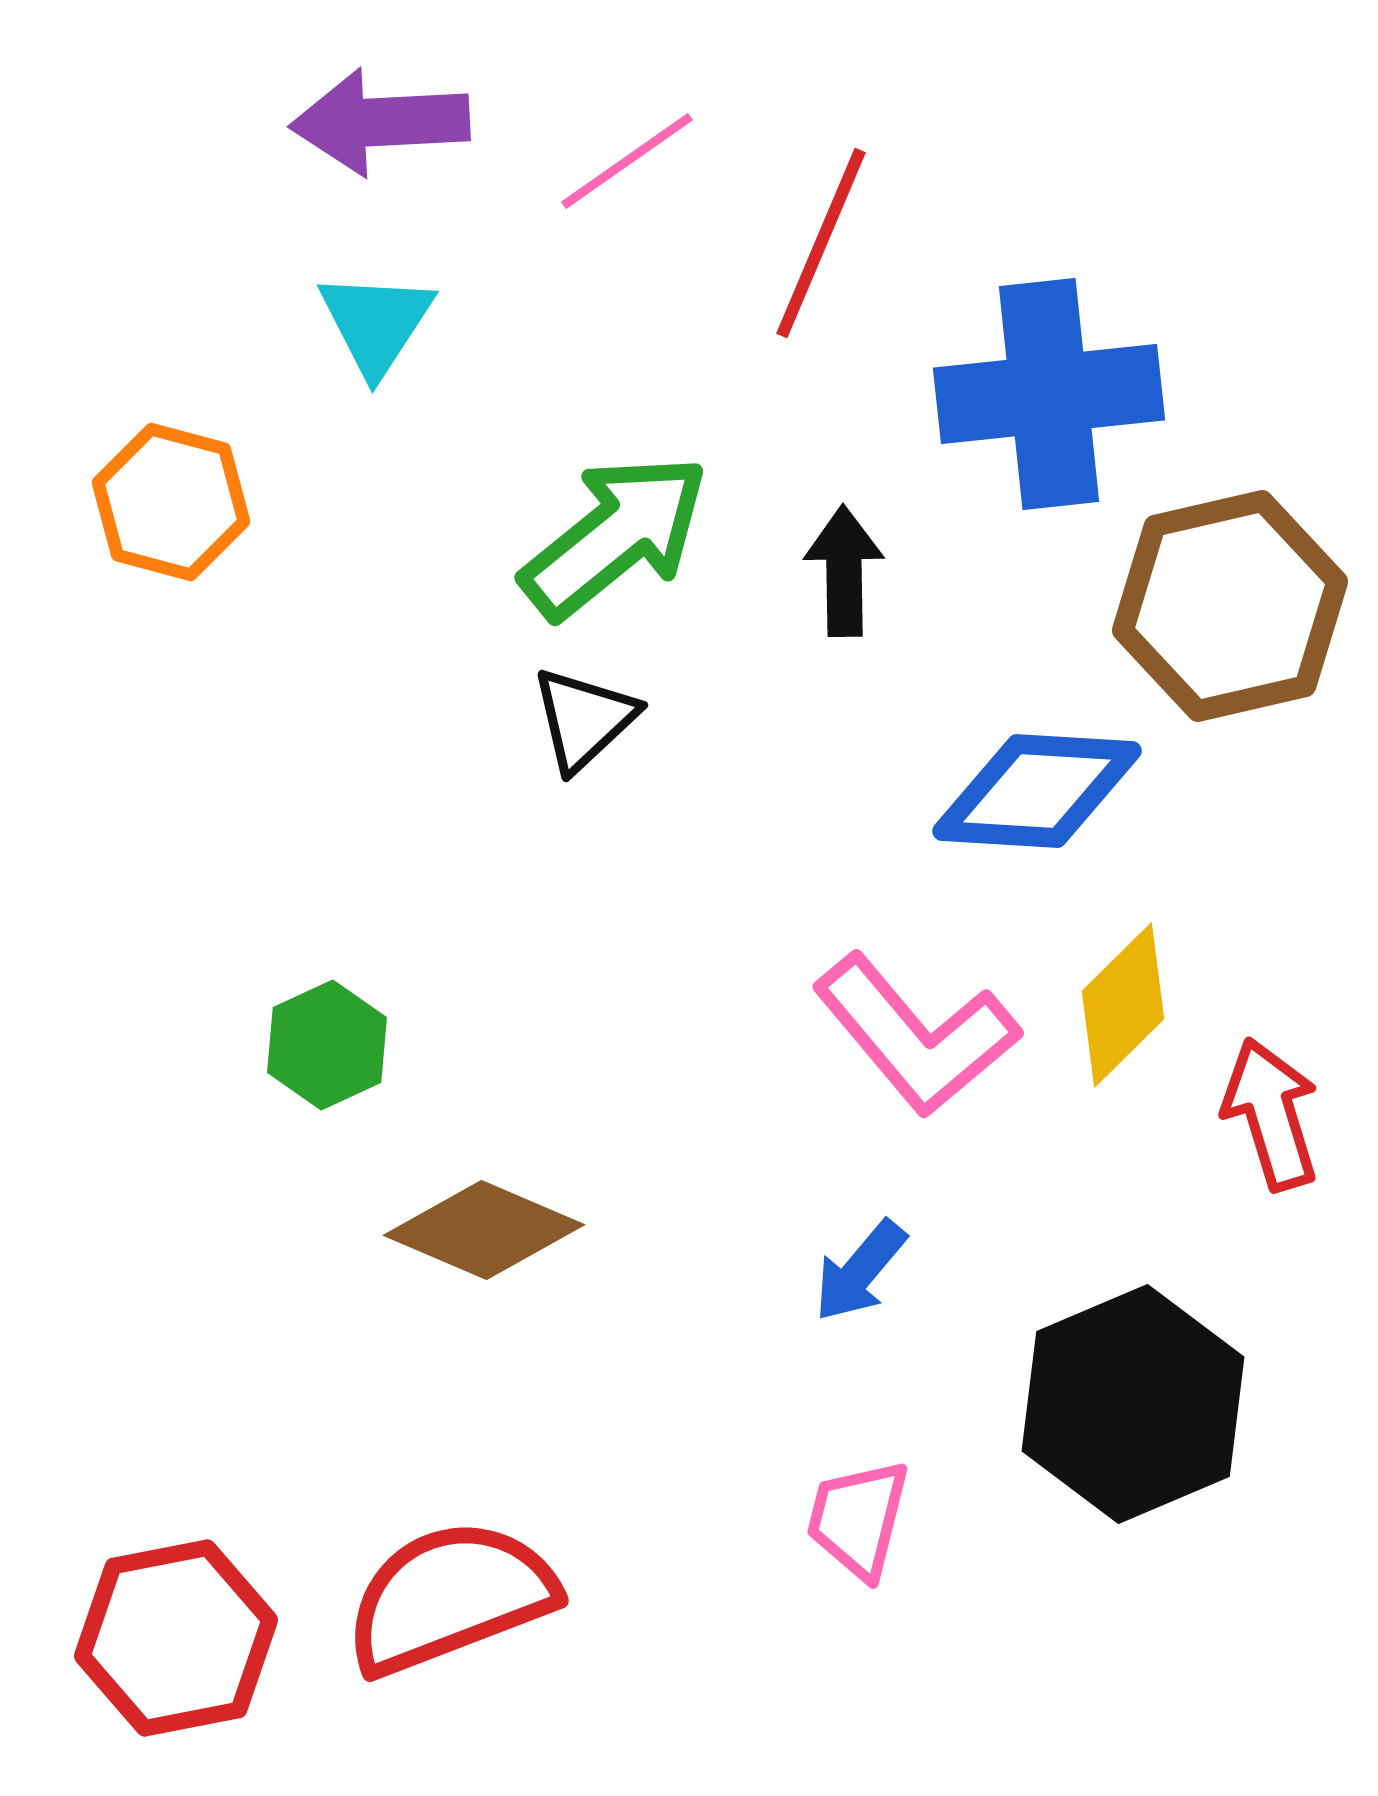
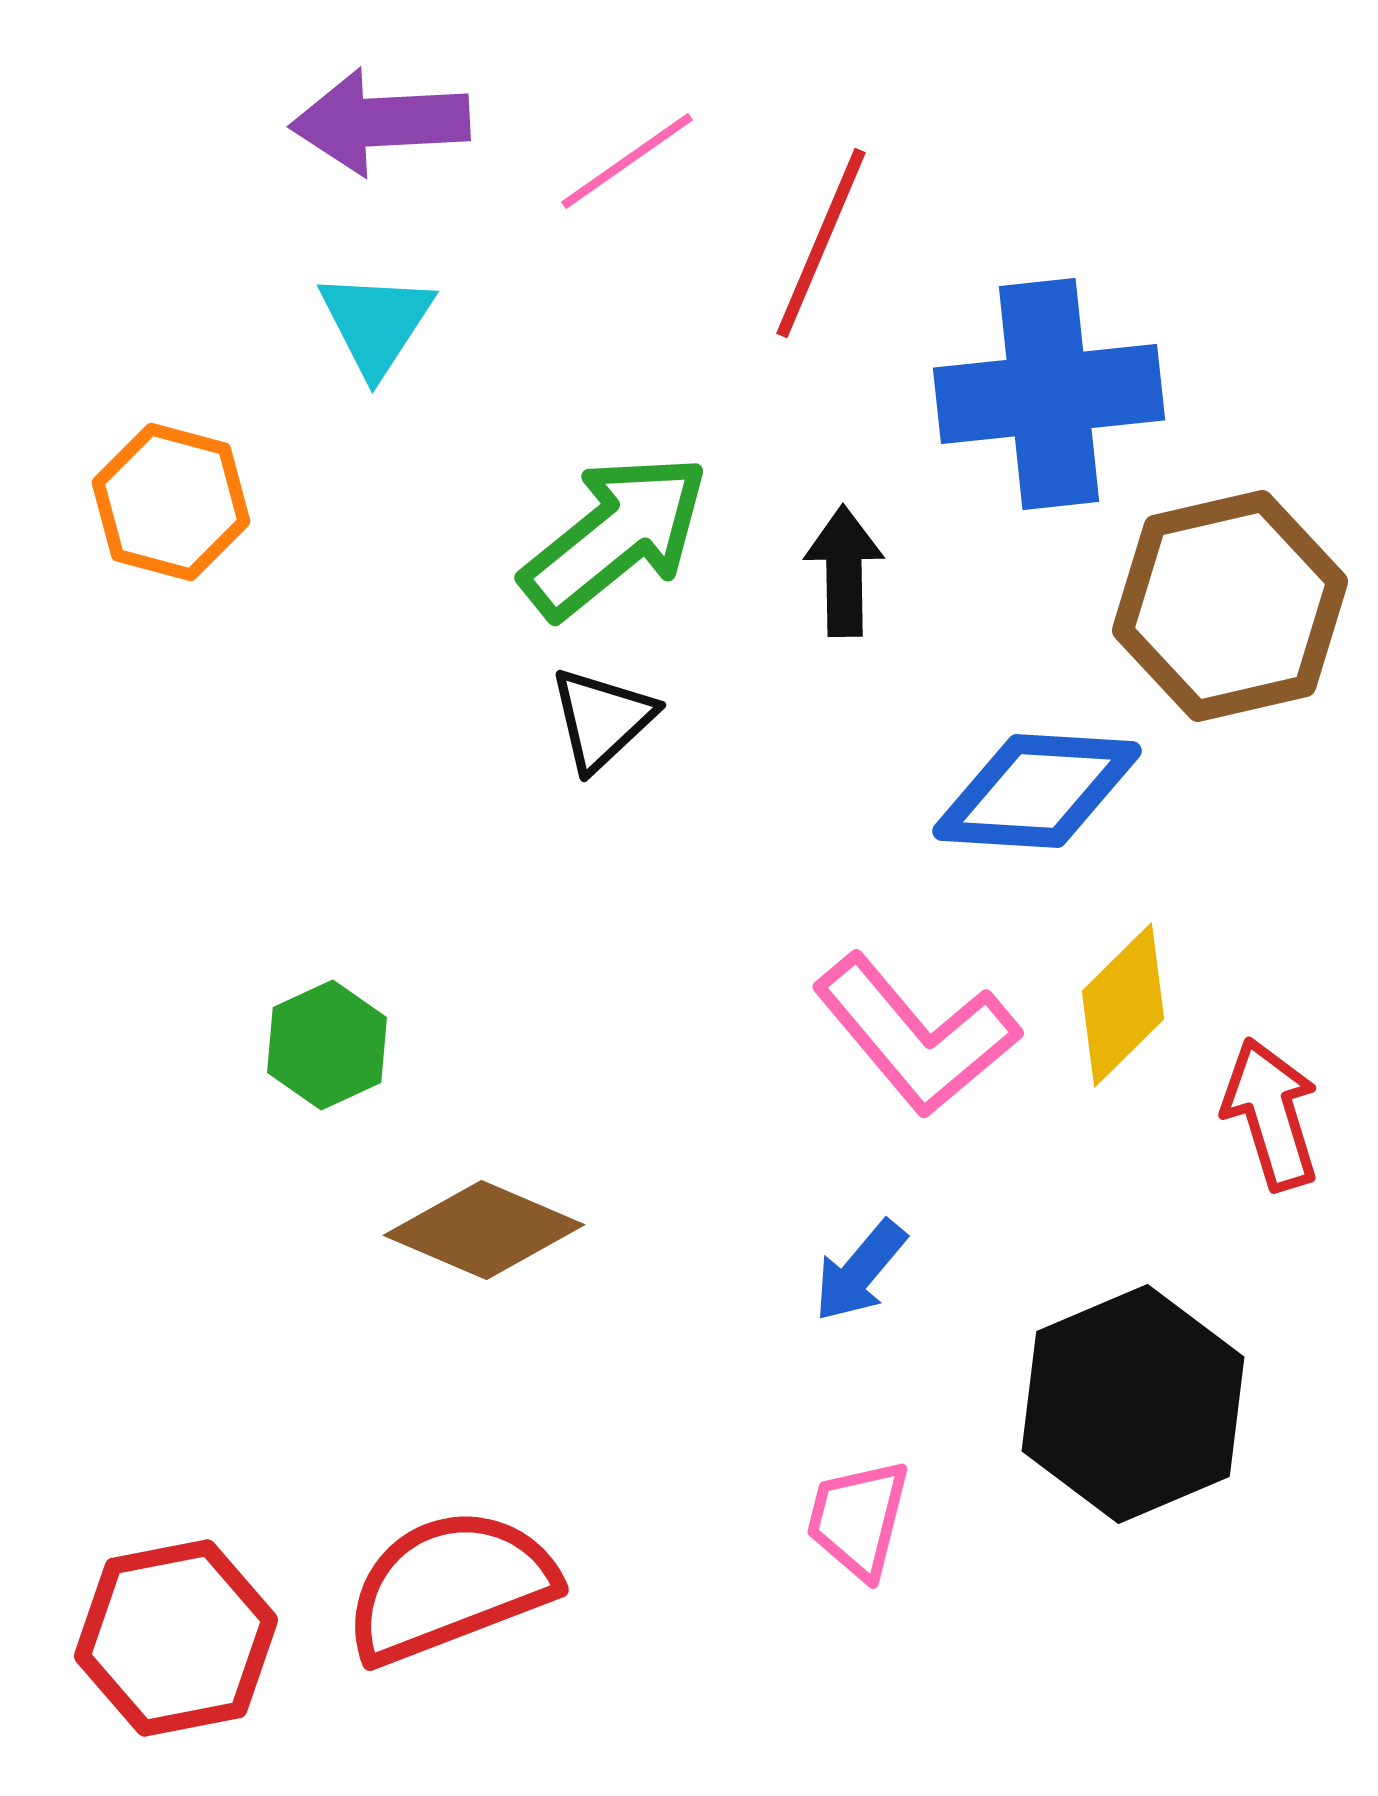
black triangle: moved 18 px right
red semicircle: moved 11 px up
